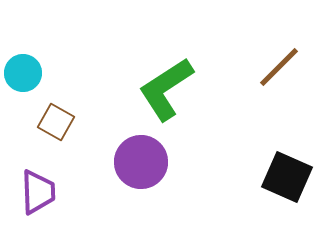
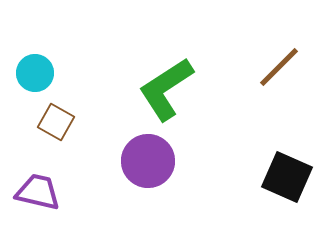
cyan circle: moved 12 px right
purple circle: moved 7 px right, 1 px up
purple trapezoid: rotated 75 degrees counterclockwise
